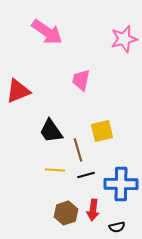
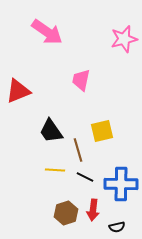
black line: moved 1 px left, 2 px down; rotated 42 degrees clockwise
